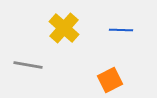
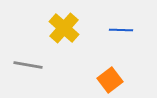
orange square: rotated 10 degrees counterclockwise
